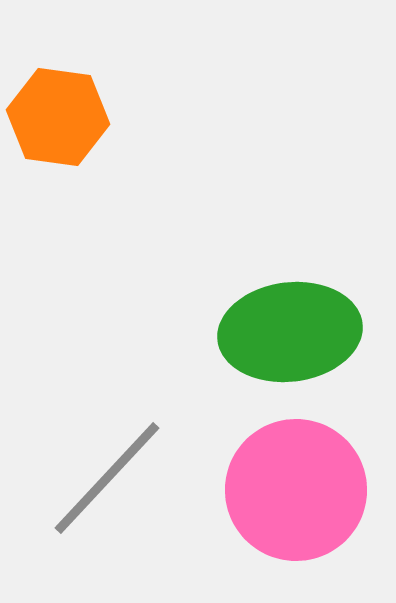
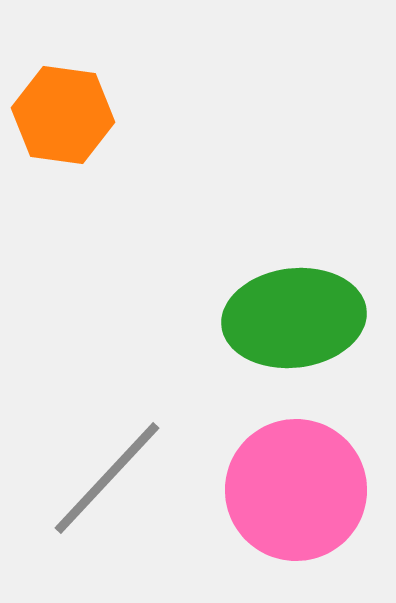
orange hexagon: moved 5 px right, 2 px up
green ellipse: moved 4 px right, 14 px up
